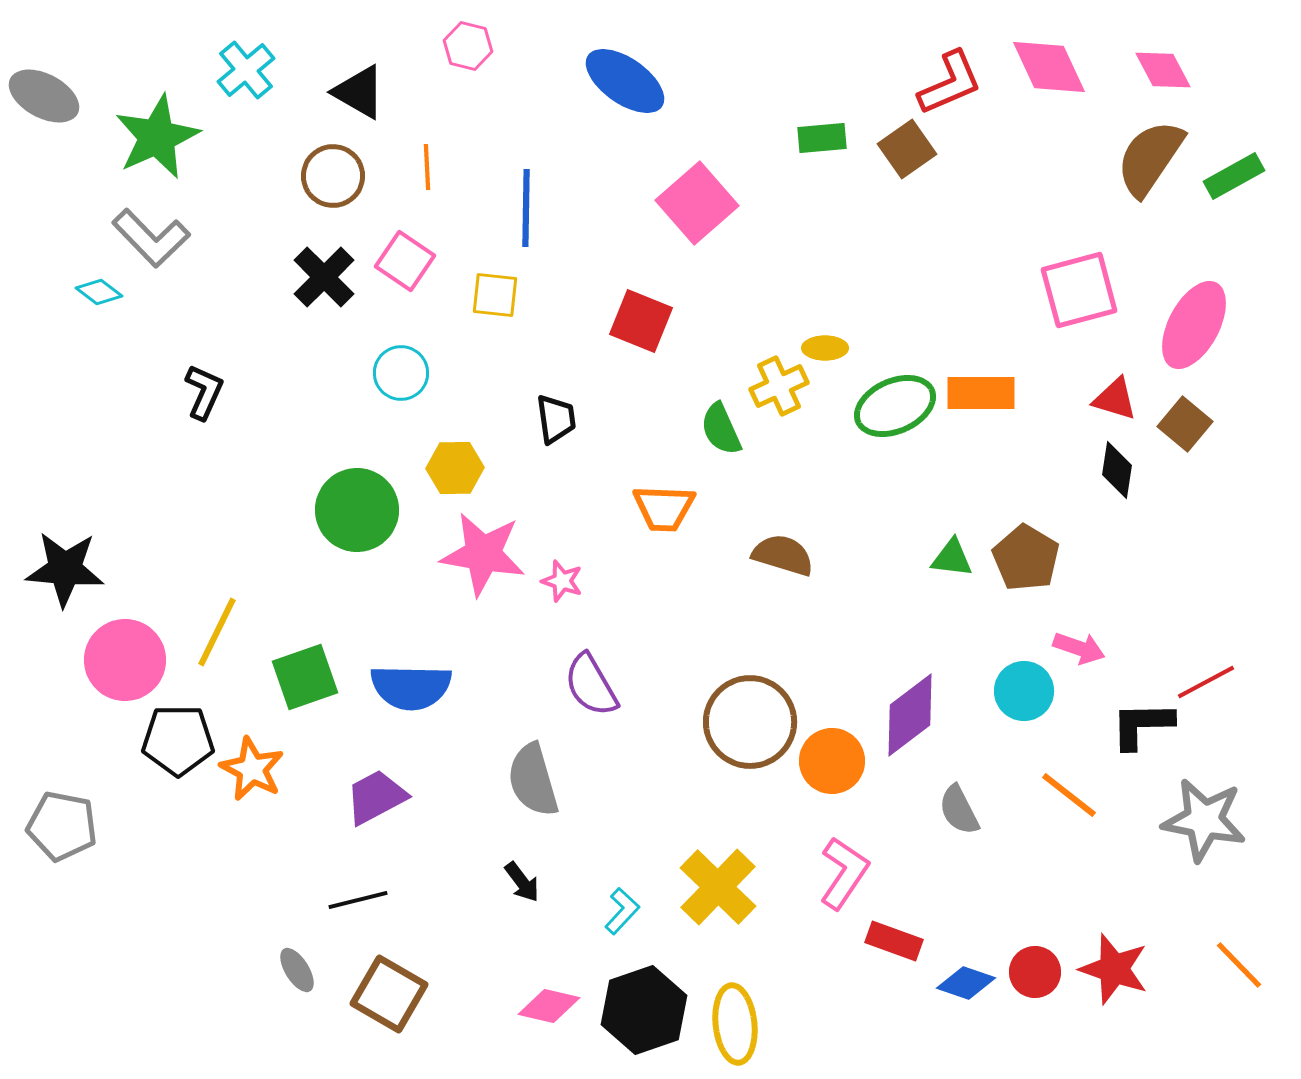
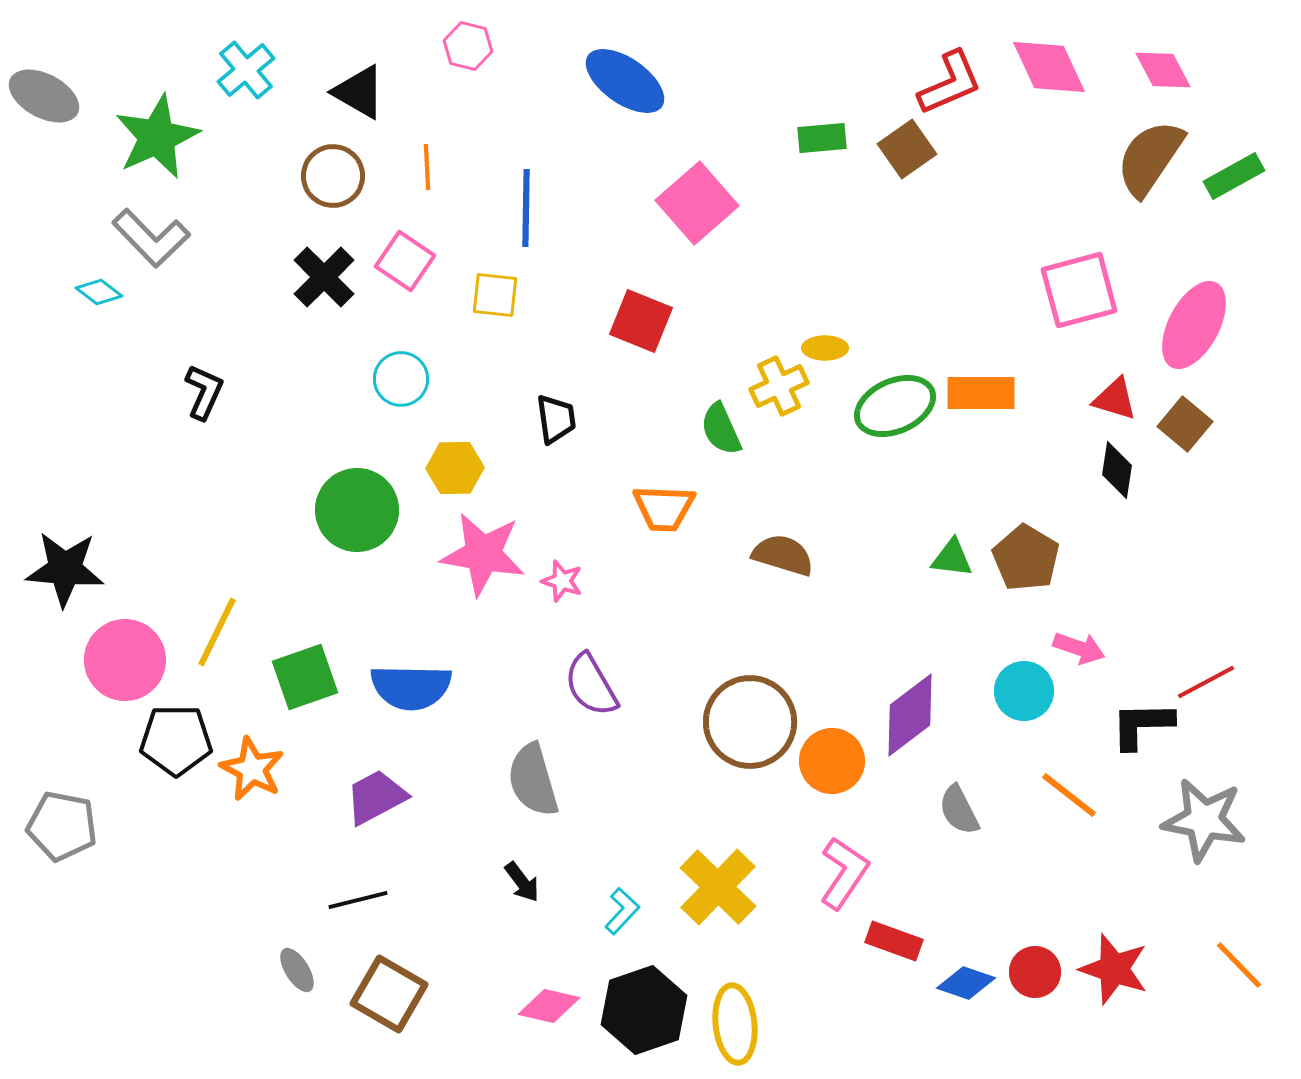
cyan circle at (401, 373): moved 6 px down
black pentagon at (178, 740): moved 2 px left
